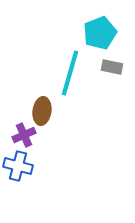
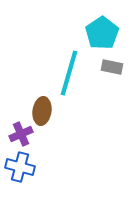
cyan pentagon: moved 2 px right; rotated 12 degrees counterclockwise
cyan line: moved 1 px left
purple cross: moved 3 px left, 1 px up
blue cross: moved 2 px right, 1 px down
